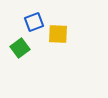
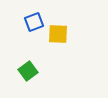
green square: moved 8 px right, 23 px down
